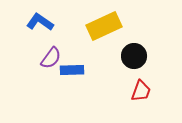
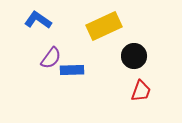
blue L-shape: moved 2 px left, 2 px up
